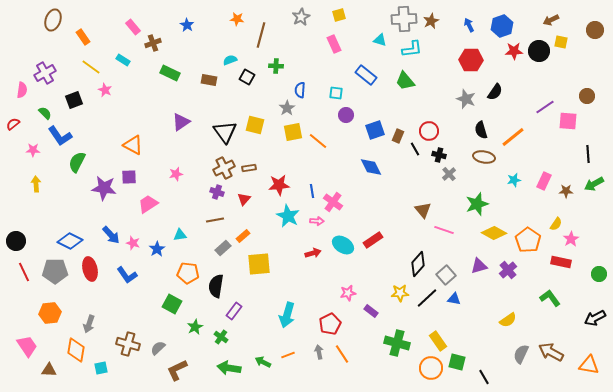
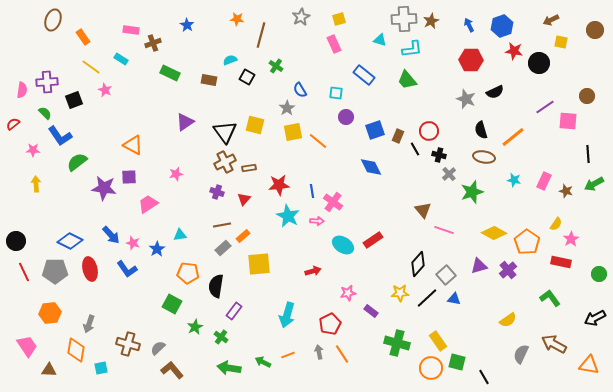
yellow square at (339, 15): moved 4 px down
pink rectangle at (133, 27): moved 2 px left, 3 px down; rotated 42 degrees counterclockwise
red star at (514, 51): rotated 12 degrees clockwise
black circle at (539, 51): moved 12 px down
cyan rectangle at (123, 60): moved 2 px left, 1 px up
green cross at (276, 66): rotated 32 degrees clockwise
purple cross at (45, 73): moved 2 px right, 9 px down; rotated 25 degrees clockwise
blue rectangle at (366, 75): moved 2 px left
green trapezoid at (405, 81): moved 2 px right, 1 px up
blue semicircle at (300, 90): rotated 35 degrees counterclockwise
black semicircle at (495, 92): rotated 30 degrees clockwise
purple circle at (346, 115): moved 2 px down
purple triangle at (181, 122): moved 4 px right
green semicircle at (77, 162): rotated 25 degrees clockwise
brown cross at (224, 168): moved 1 px right, 6 px up
cyan star at (514, 180): rotated 24 degrees clockwise
brown star at (566, 191): rotated 16 degrees clockwise
green star at (477, 204): moved 5 px left, 12 px up
brown line at (215, 220): moved 7 px right, 5 px down
orange pentagon at (528, 240): moved 1 px left, 2 px down
red arrow at (313, 253): moved 18 px down
blue L-shape at (127, 275): moved 6 px up
brown arrow at (551, 352): moved 3 px right, 8 px up
brown L-shape at (177, 370): moved 5 px left; rotated 75 degrees clockwise
